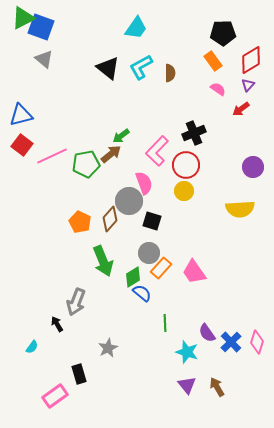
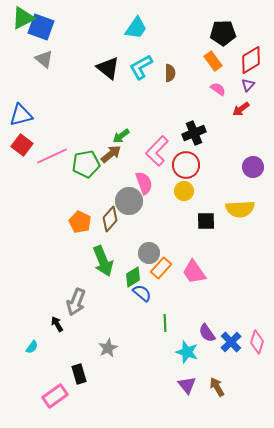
black square at (152, 221): moved 54 px right; rotated 18 degrees counterclockwise
